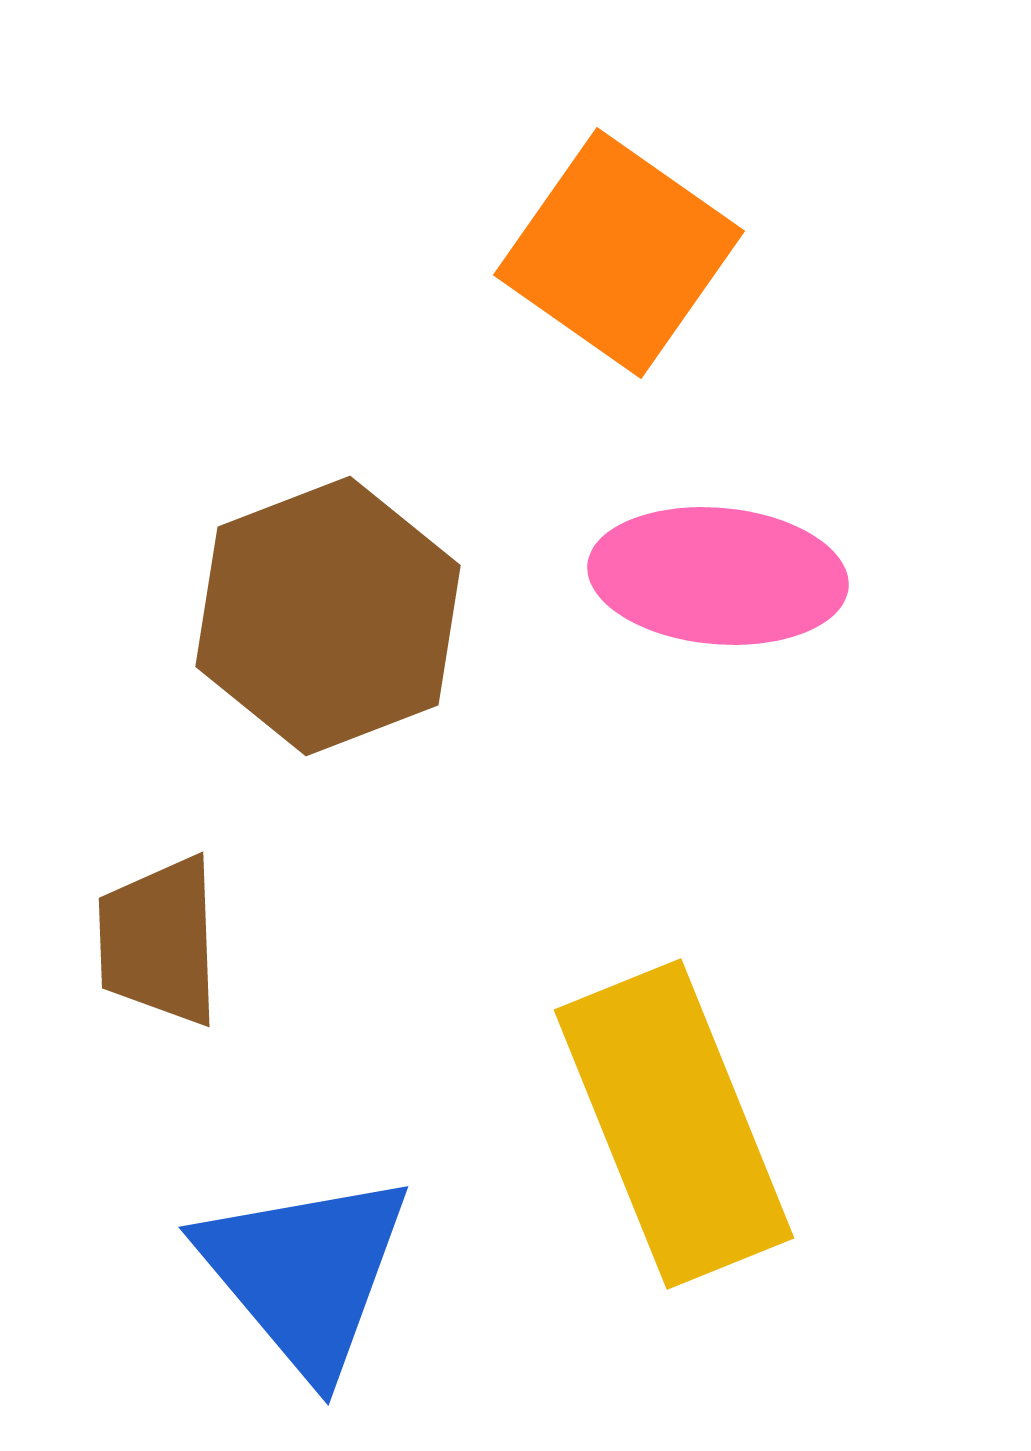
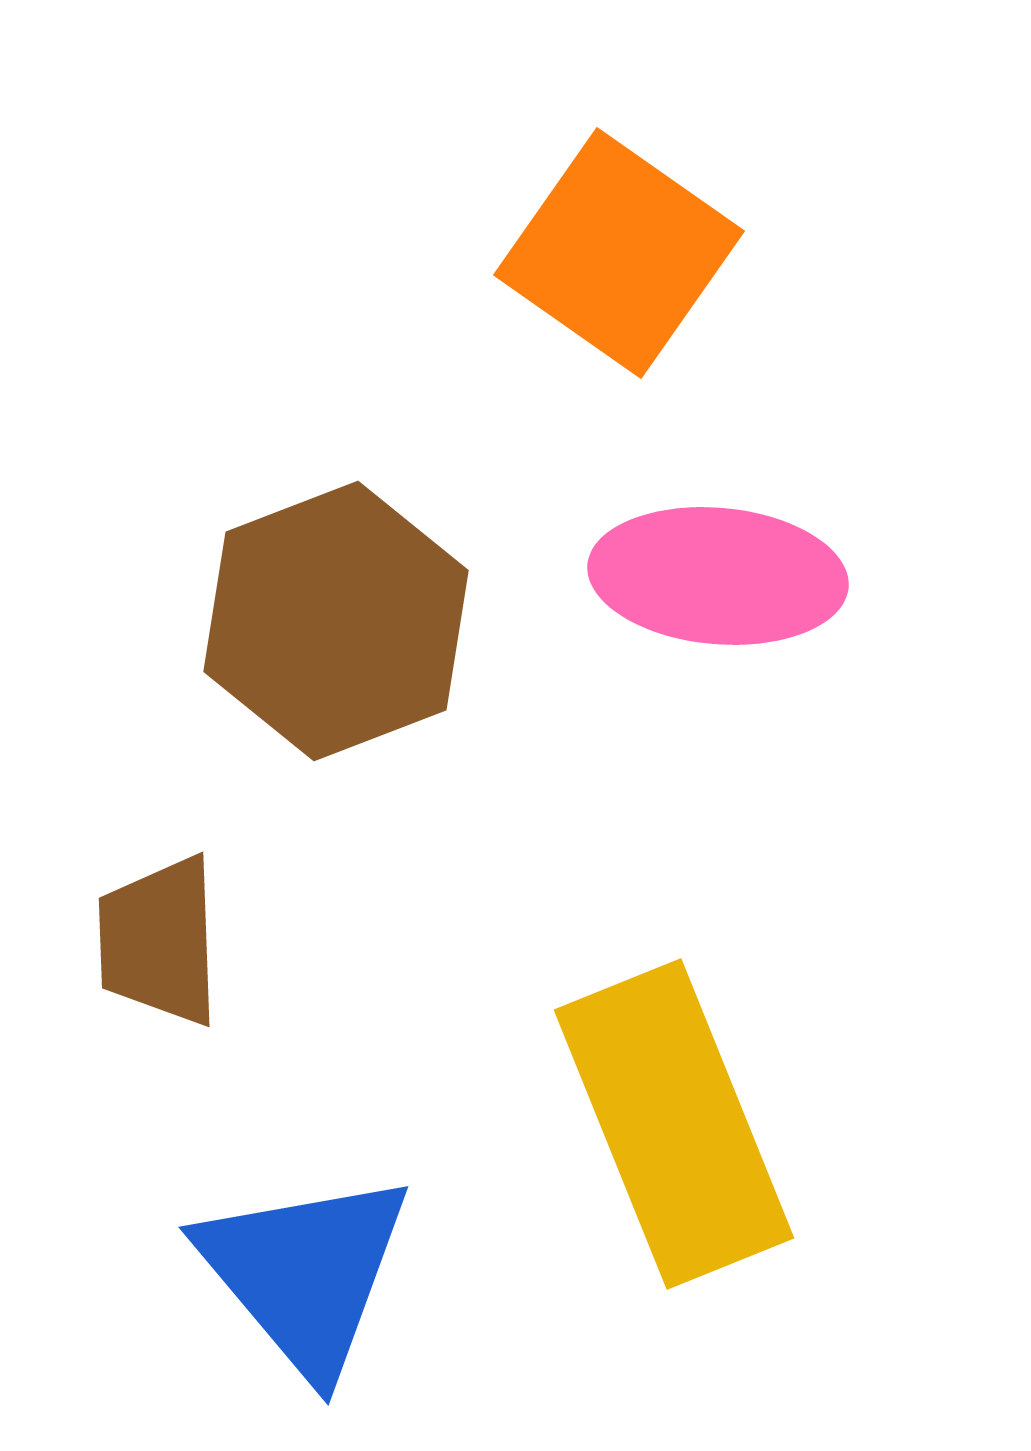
brown hexagon: moved 8 px right, 5 px down
